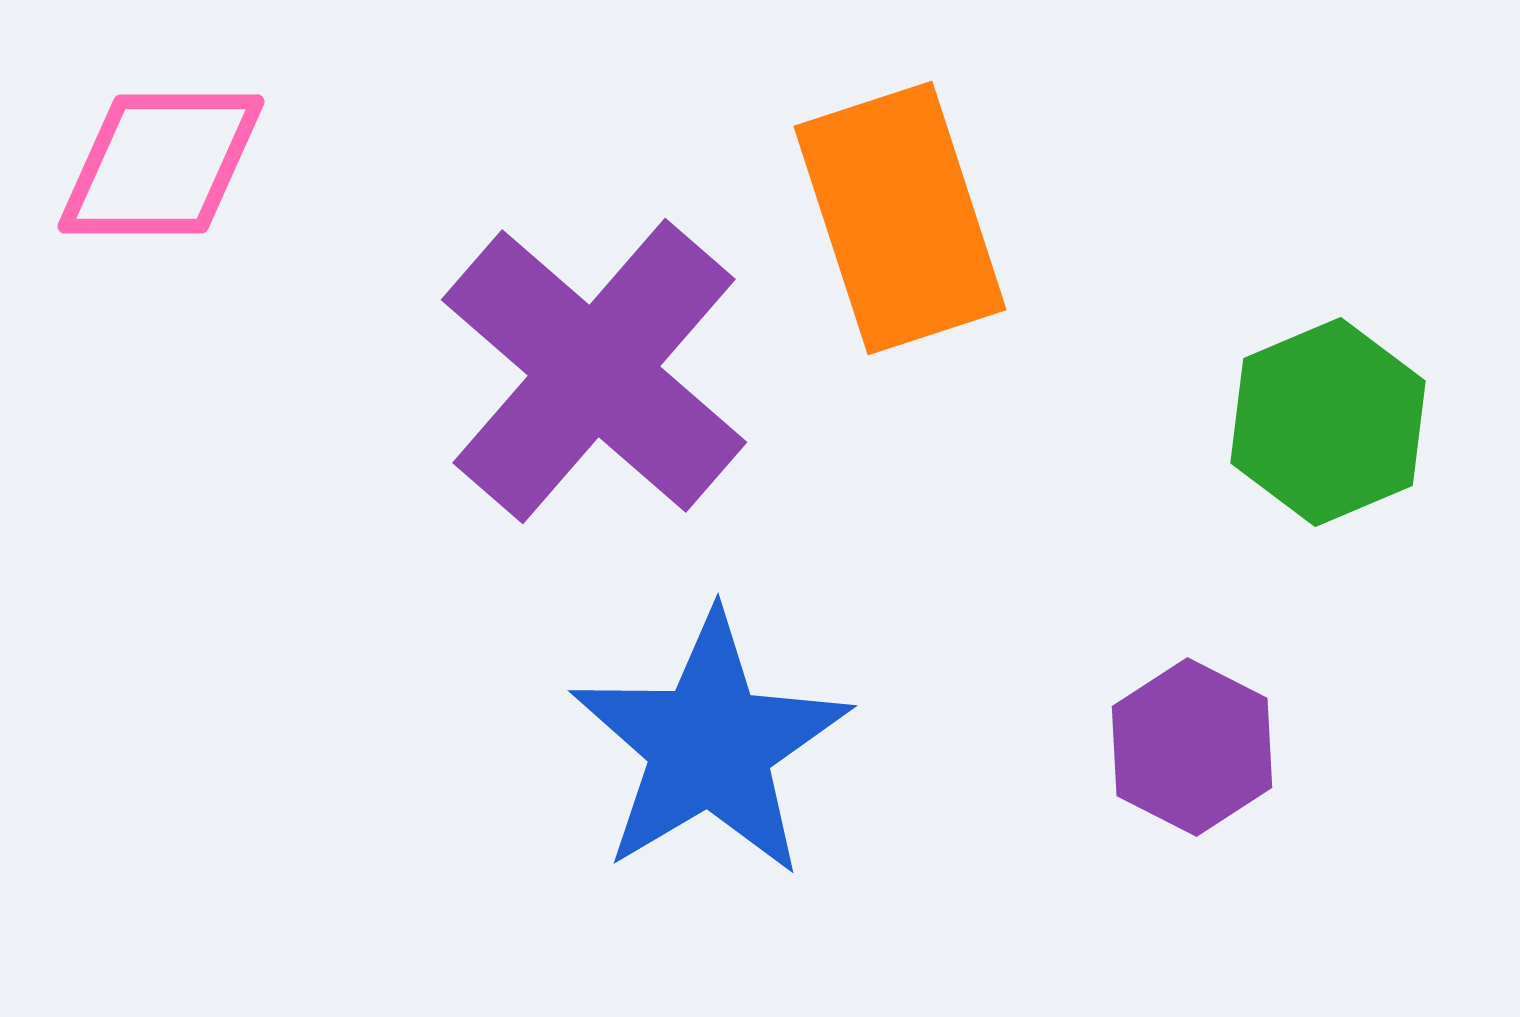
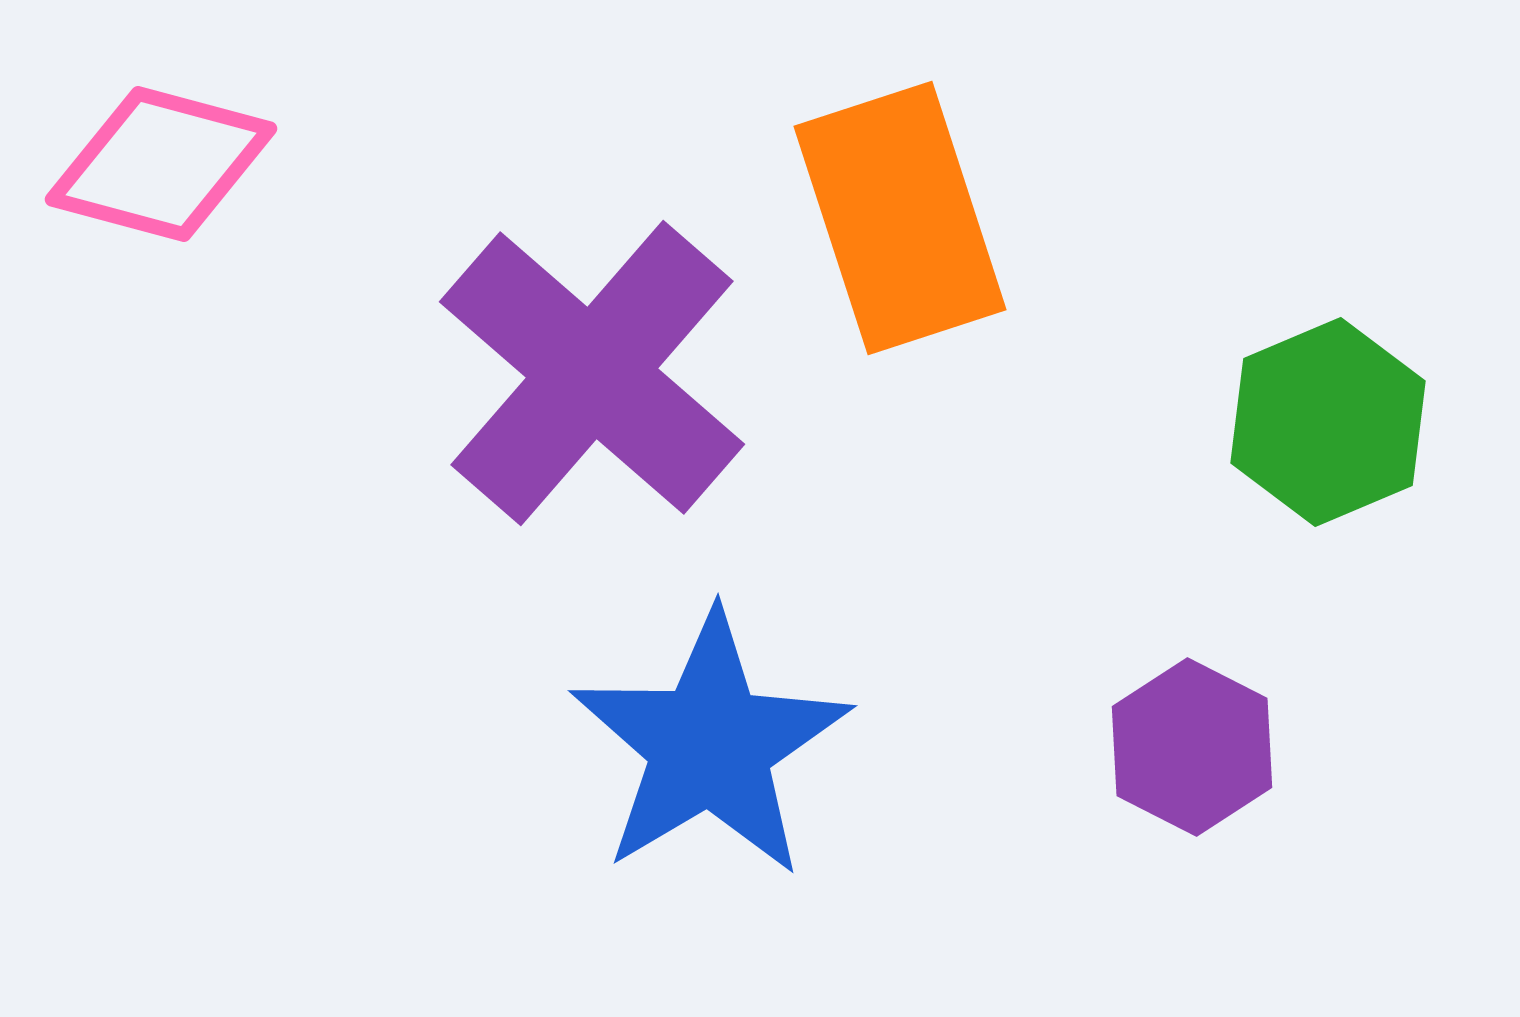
pink diamond: rotated 15 degrees clockwise
purple cross: moved 2 px left, 2 px down
